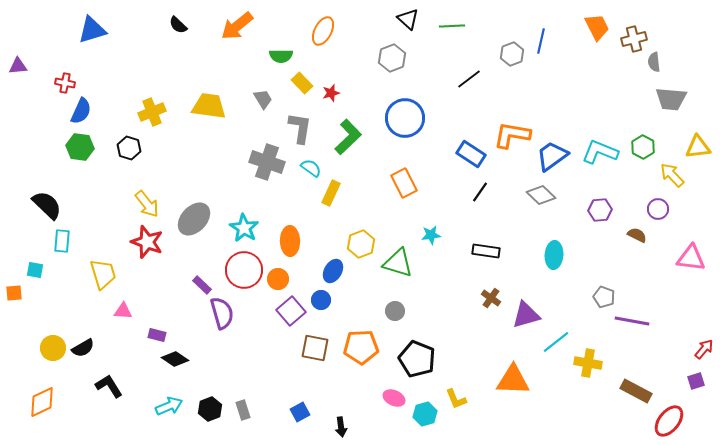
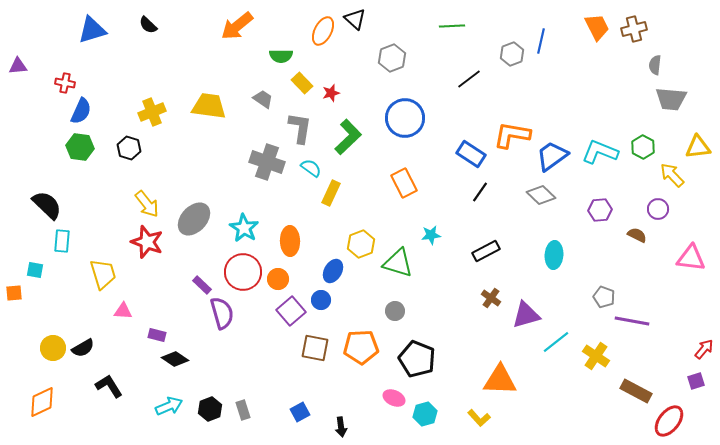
black triangle at (408, 19): moved 53 px left
black semicircle at (178, 25): moved 30 px left
brown cross at (634, 39): moved 10 px up
gray semicircle at (654, 62): moved 1 px right, 3 px down; rotated 12 degrees clockwise
gray trapezoid at (263, 99): rotated 25 degrees counterclockwise
black rectangle at (486, 251): rotated 36 degrees counterclockwise
red circle at (244, 270): moved 1 px left, 2 px down
yellow cross at (588, 363): moved 8 px right, 7 px up; rotated 24 degrees clockwise
orange triangle at (513, 380): moved 13 px left
yellow L-shape at (456, 399): moved 23 px right, 19 px down; rotated 20 degrees counterclockwise
